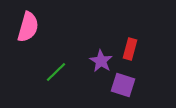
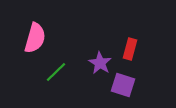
pink semicircle: moved 7 px right, 11 px down
purple star: moved 1 px left, 2 px down
